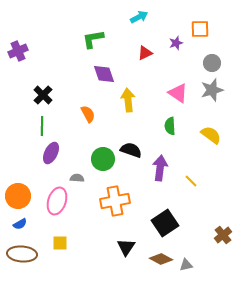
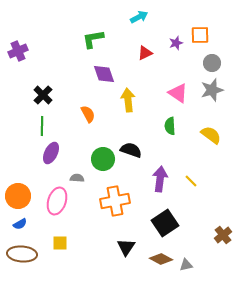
orange square: moved 6 px down
purple arrow: moved 11 px down
